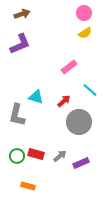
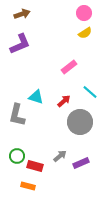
cyan line: moved 2 px down
gray circle: moved 1 px right
red rectangle: moved 1 px left, 12 px down
